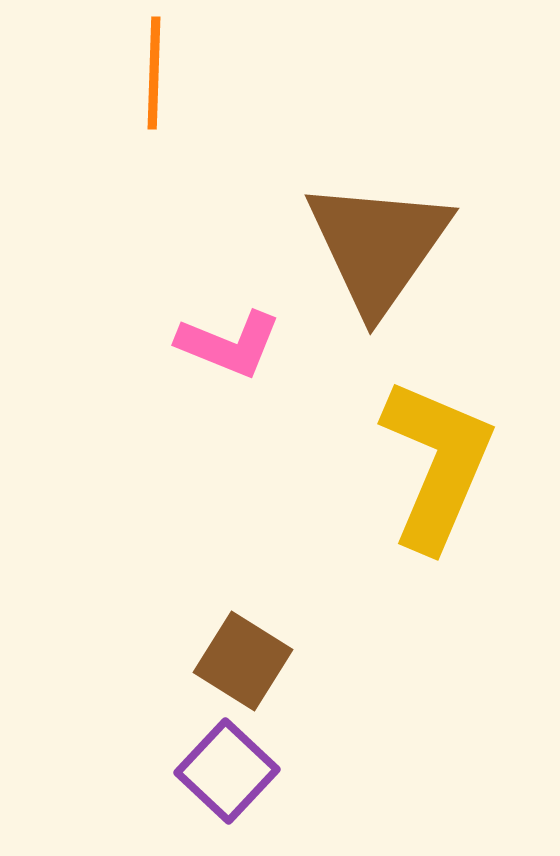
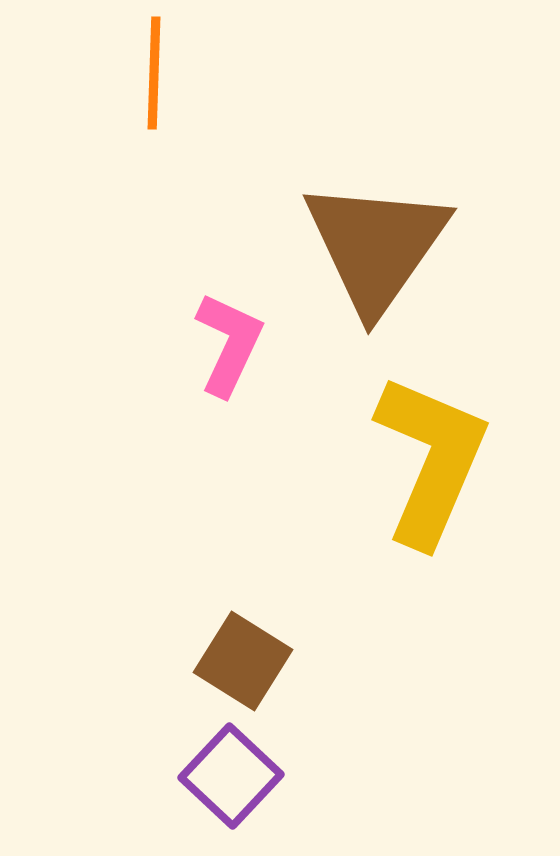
brown triangle: moved 2 px left
pink L-shape: rotated 87 degrees counterclockwise
yellow L-shape: moved 6 px left, 4 px up
purple square: moved 4 px right, 5 px down
